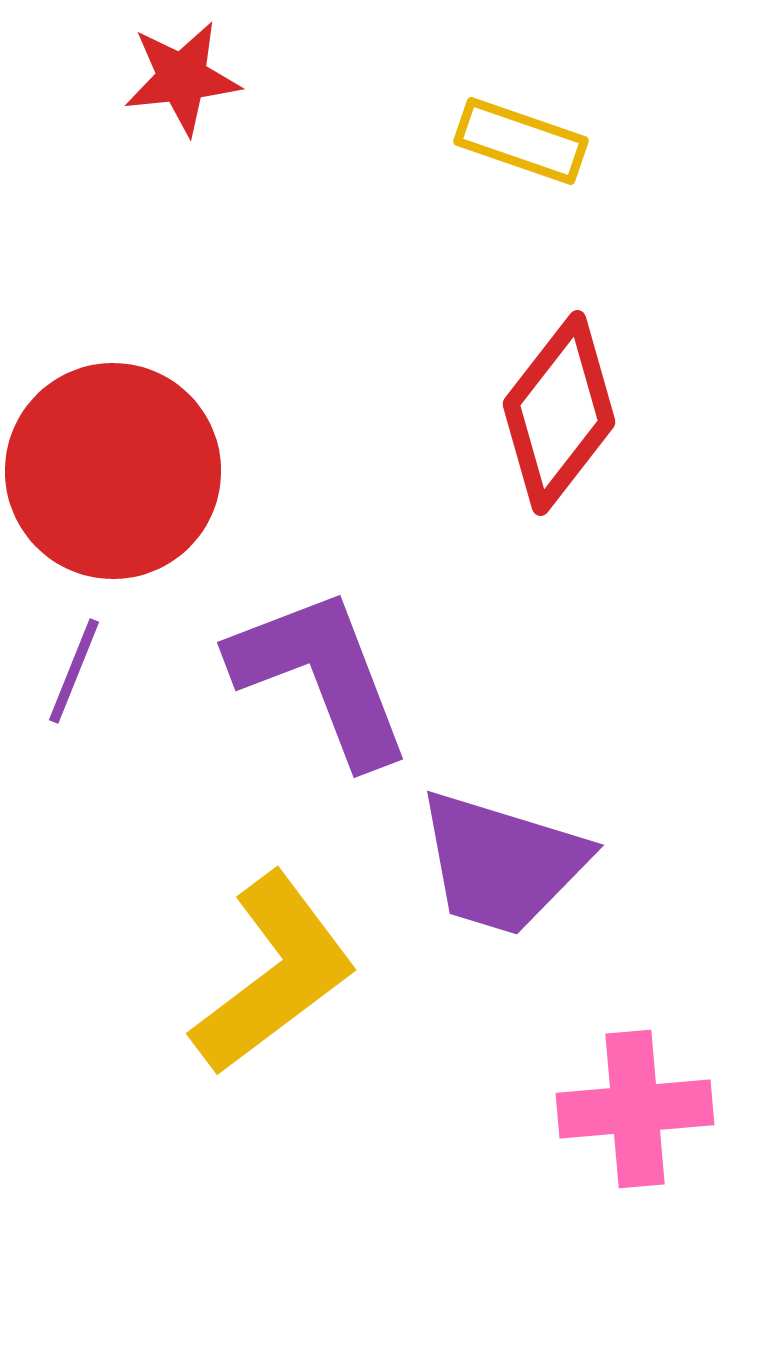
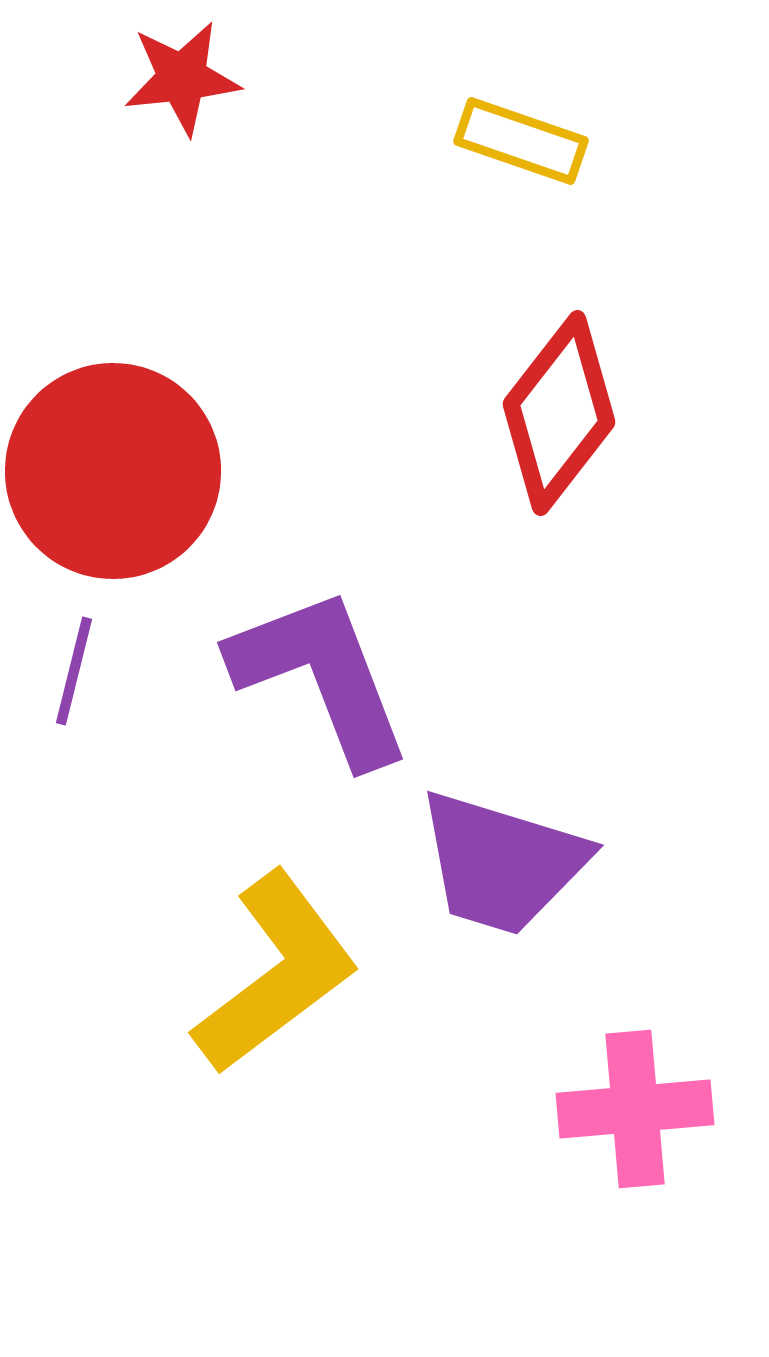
purple line: rotated 8 degrees counterclockwise
yellow L-shape: moved 2 px right, 1 px up
